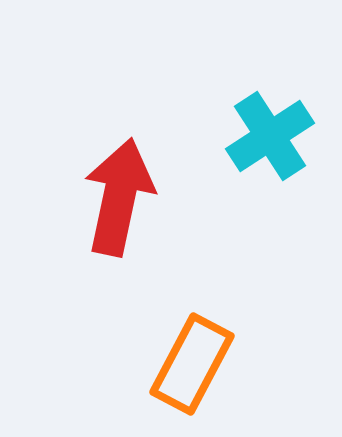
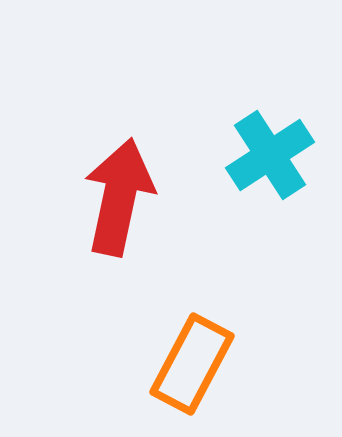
cyan cross: moved 19 px down
